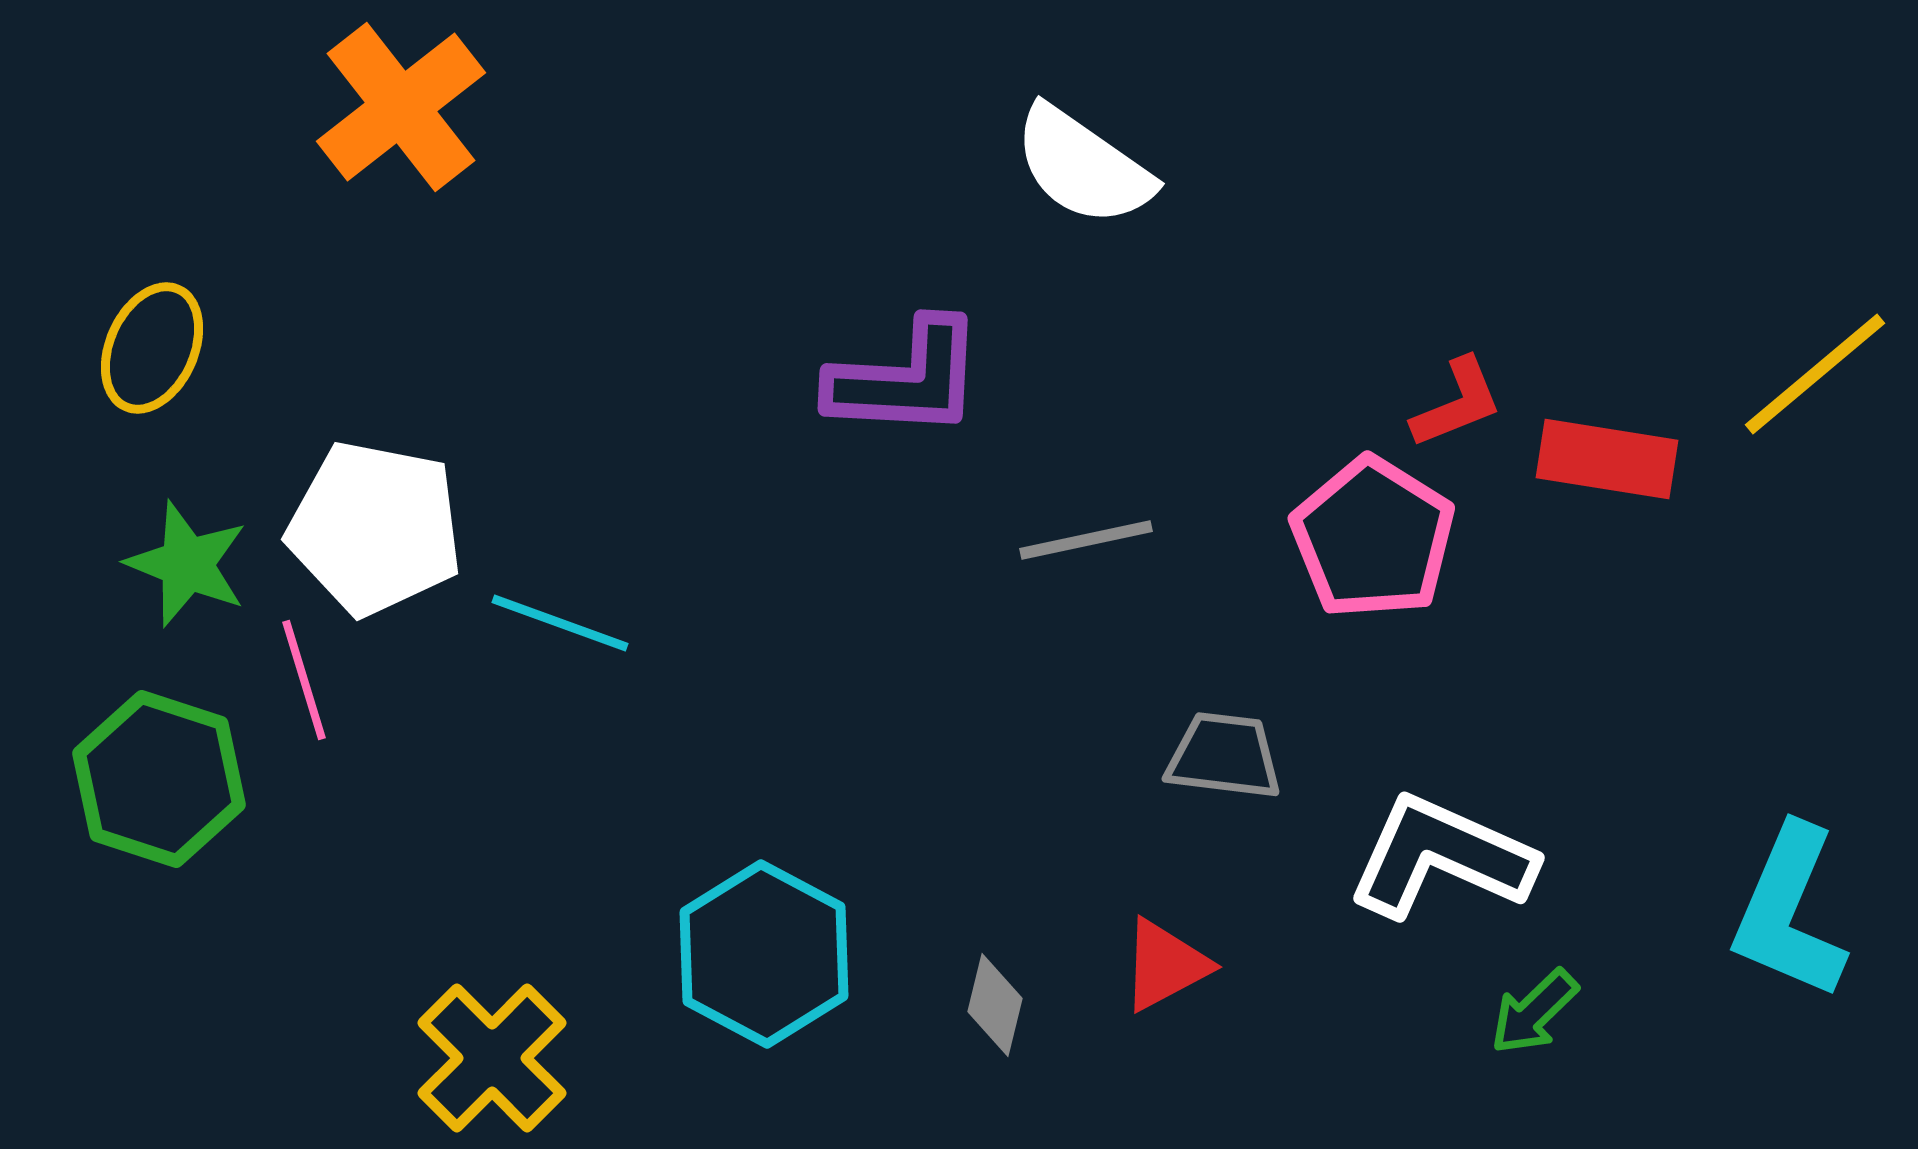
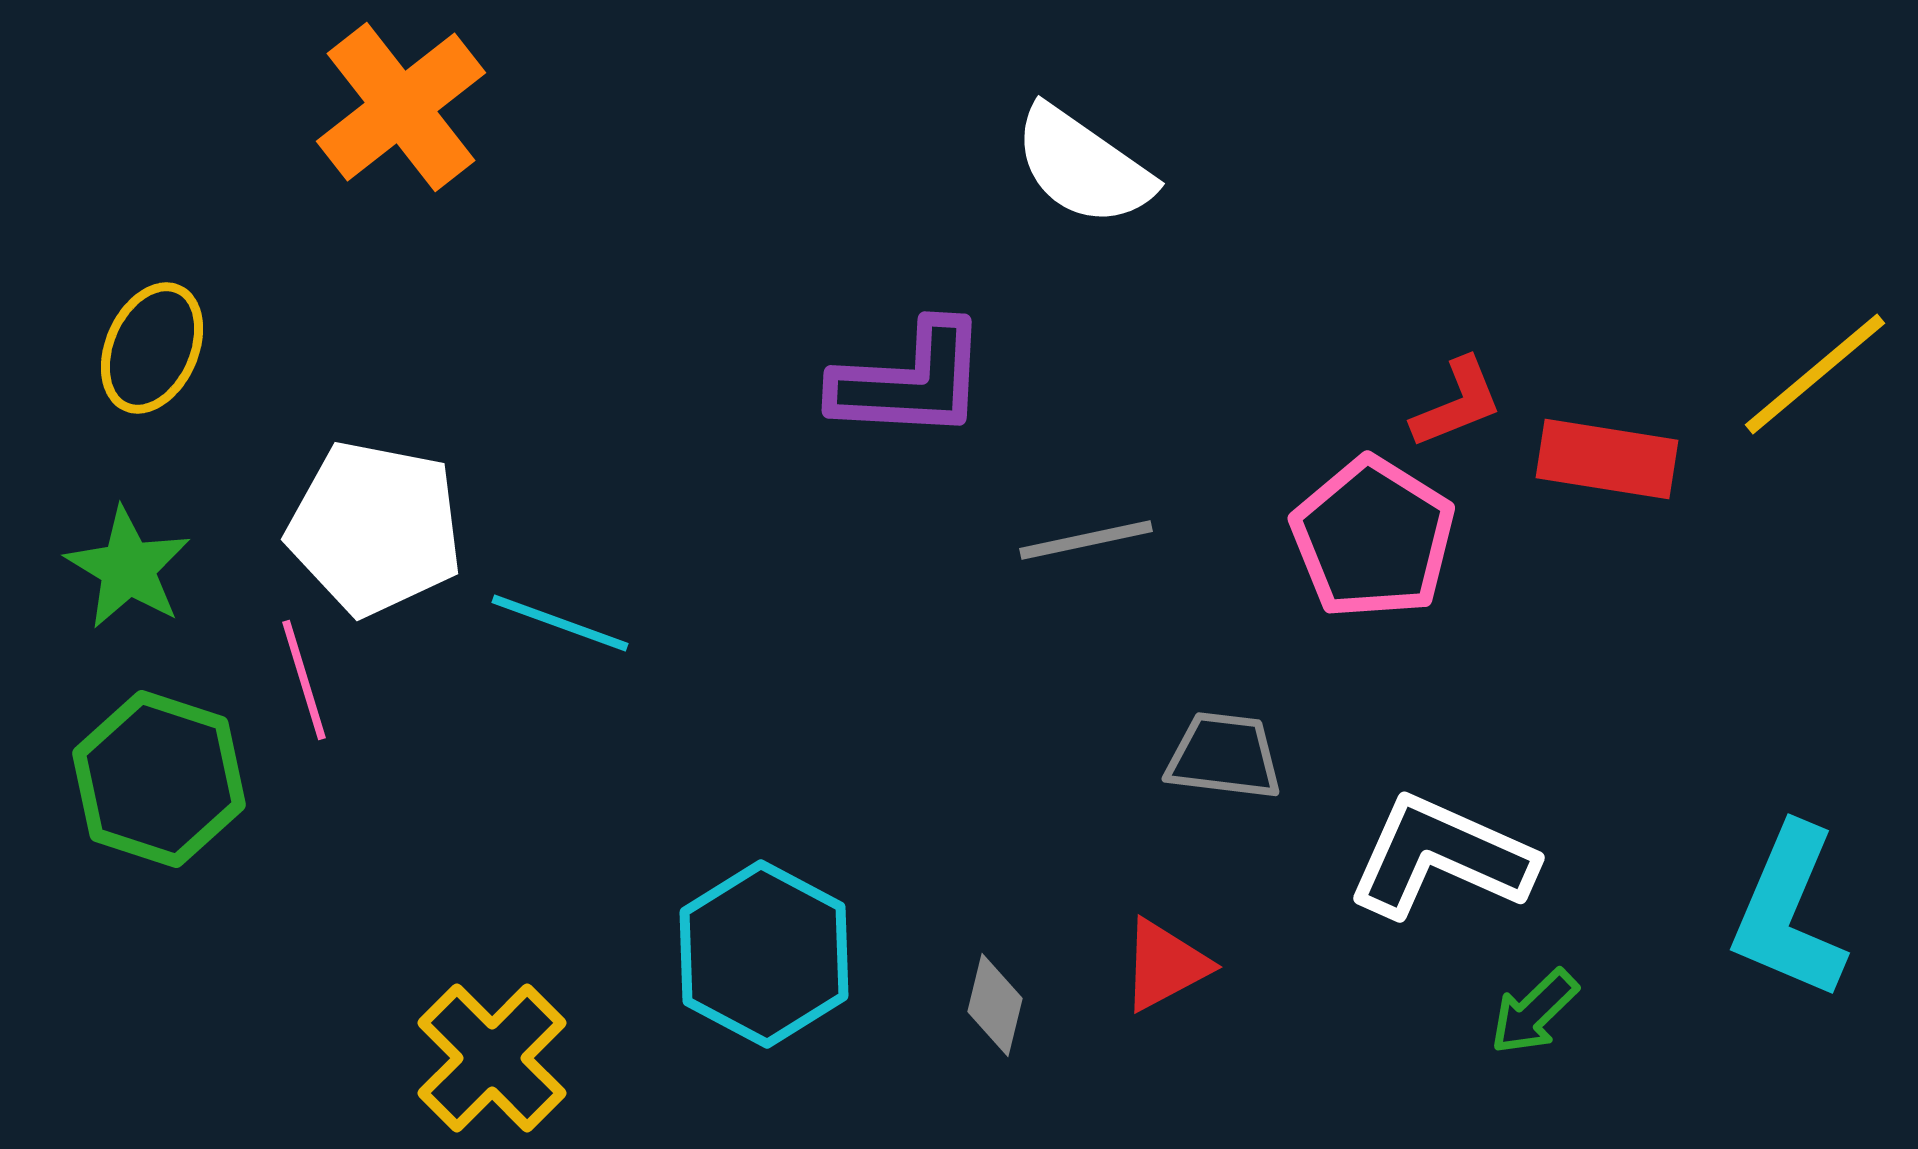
purple L-shape: moved 4 px right, 2 px down
green star: moved 59 px left, 4 px down; rotated 9 degrees clockwise
